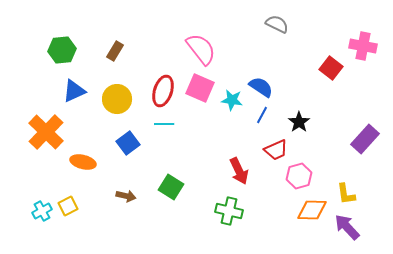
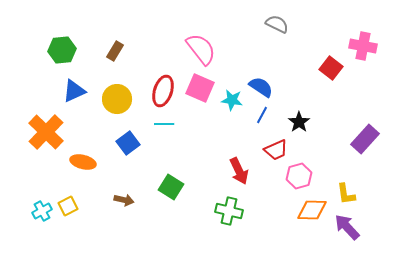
brown arrow: moved 2 px left, 4 px down
